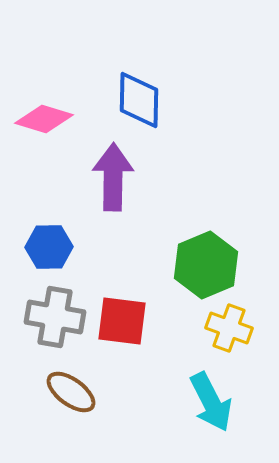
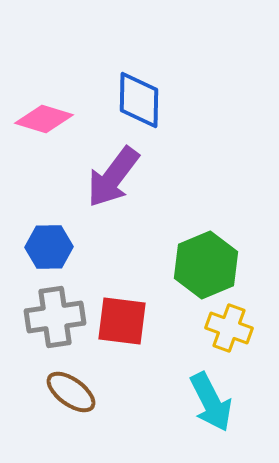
purple arrow: rotated 144 degrees counterclockwise
gray cross: rotated 18 degrees counterclockwise
